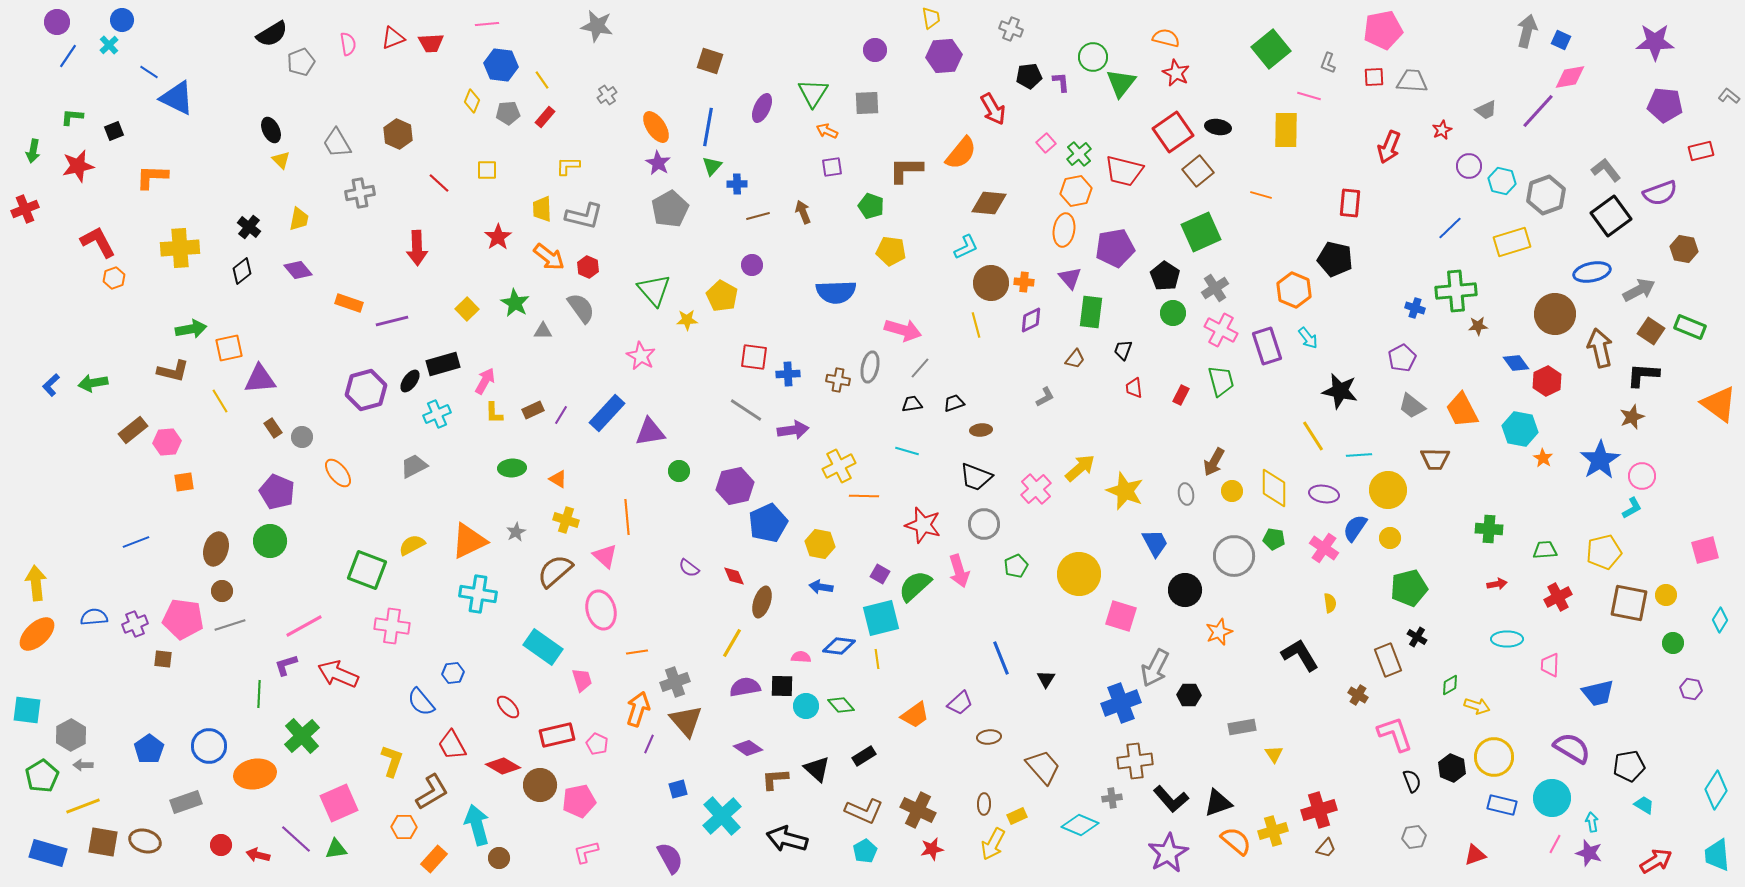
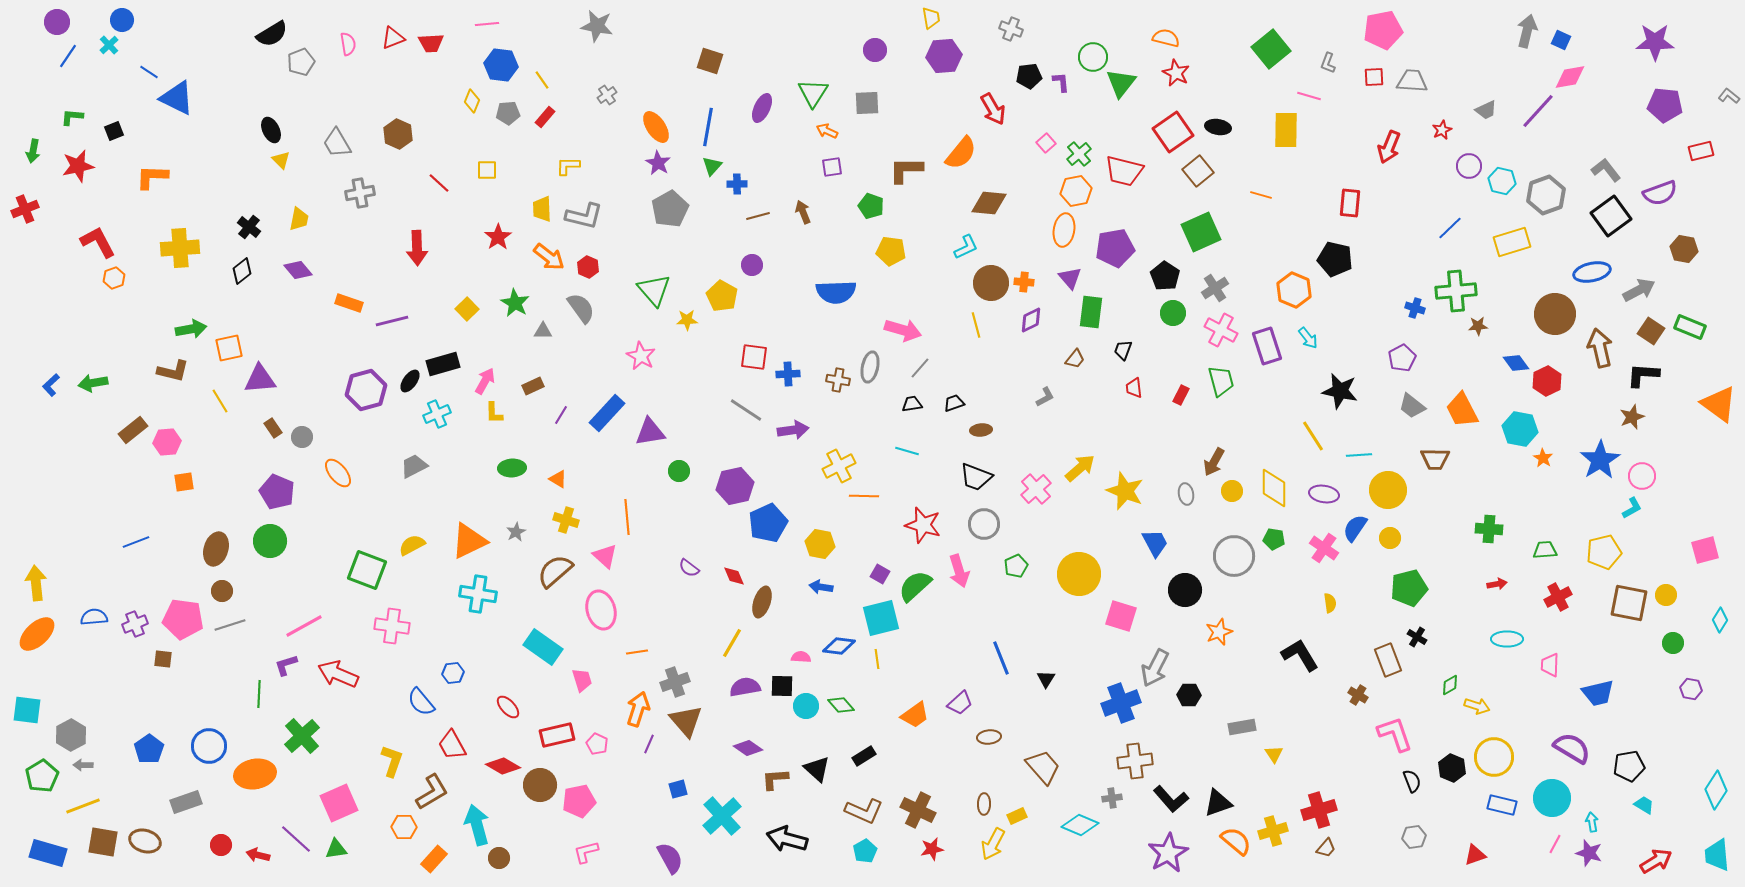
brown rectangle at (533, 410): moved 24 px up
